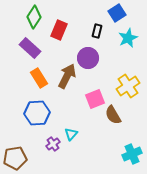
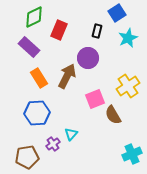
green diamond: rotated 30 degrees clockwise
purple rectangle: moved 1 px left, 1 px up
brown pentagon: moved 12 px right, 1 px up
